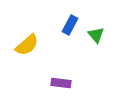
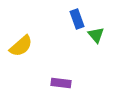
blue rectangle: moved 7 px right, 6 px up; rotated 48 degrees counterclockwise
yellow semicircle: moved 6 px left, 1 px down
